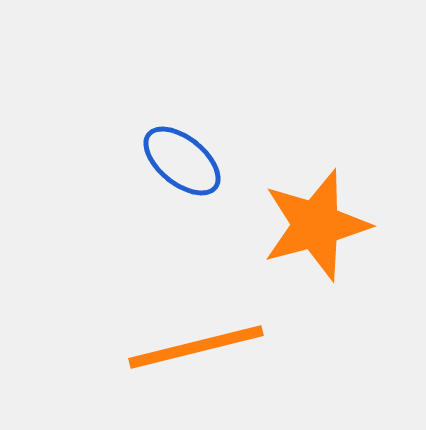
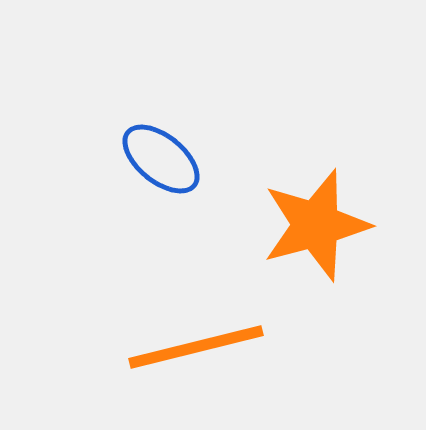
blue ellipse: moved 21 px left, 2 px up
